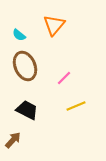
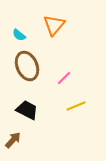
brown ellipse: moved 2 px right
